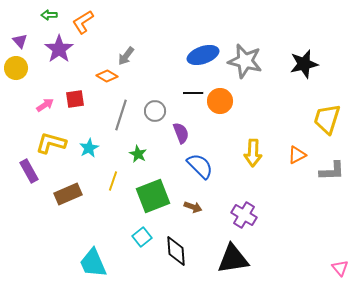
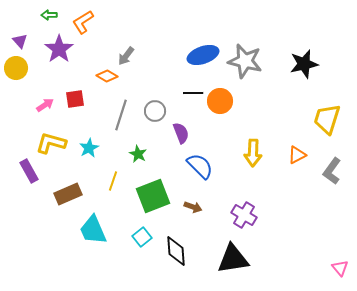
gray L-shape: rotated 128 degrees clockwise
cyan trapezoid: moved 33 px up
